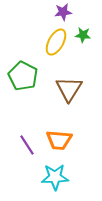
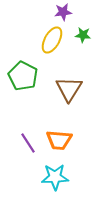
yellow ellipse: moved 4 px left, 2 px up
purple line: moved 1 px right, 2 px up
